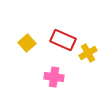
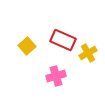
yellow square: moved 3 px down
pink cross: moved 2 px right, 1 px up; rotated 24 degrees counterclockwise
